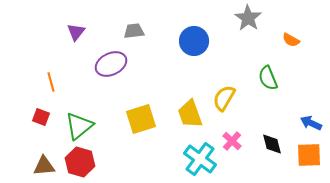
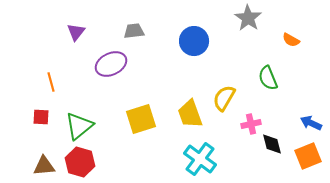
red square: rotated 18 degrees counterclockwise
pink cross: moved 19 px right, 17 px up; rotated 36 degrees clockwise
orange square: moved 1 px left, 1 px down; rotated 20 degrees counterclockwise
